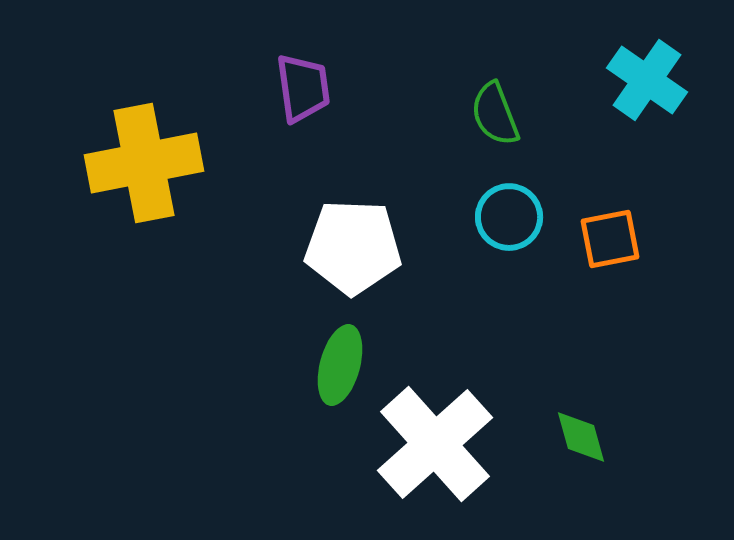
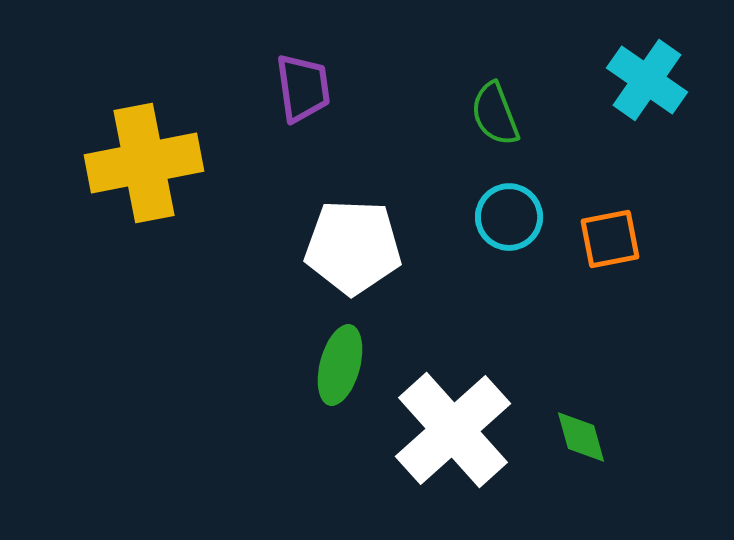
white cross: moved 18 px right, 14 px up
